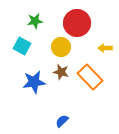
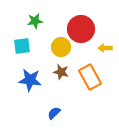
red circle: moved 4 px right, 6 px down
cyan square: rotated 36 degrees counterclockwise
orange rectangle: rotated 15 degrees clockwise
blue star: moved 4 px left, 2 px up; rotated 15 degrees clockwise
blue semicircle: moved 8 px left, 8 px up
